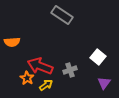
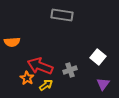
gray rectangle: rotated 25 degrees counterclockwise
purple triangle: moved 1 px left, 1 px down
